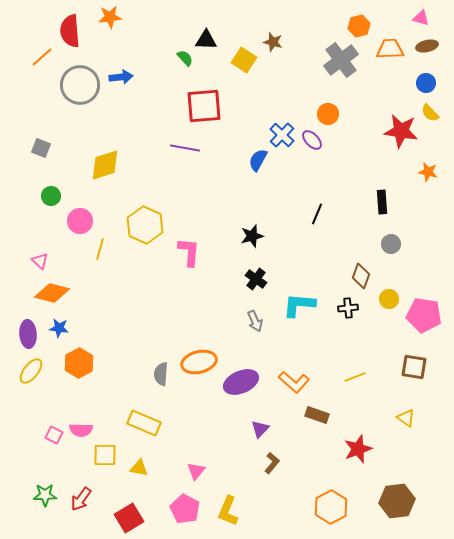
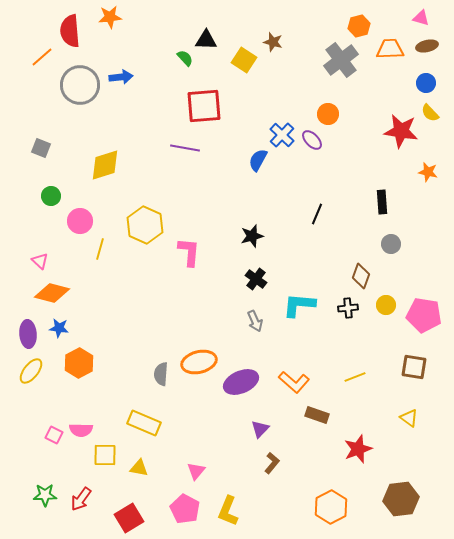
yellow circle at (389, 299): moved 3 px left, 6 px down
yellow triangle at (406, 418): moved 3 px right
brown hexagon at (397, 501): moved 4 px right, 2 px up
